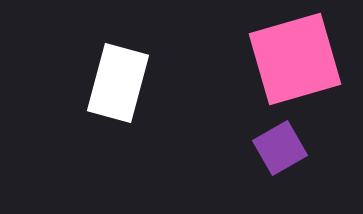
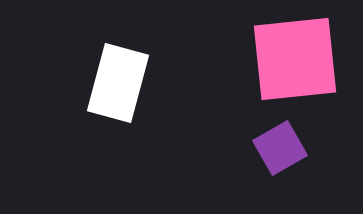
pink square: rotated 10 degrees clockwise
